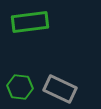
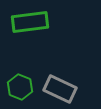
green hexagon: rotated 15 degrees clockwise
